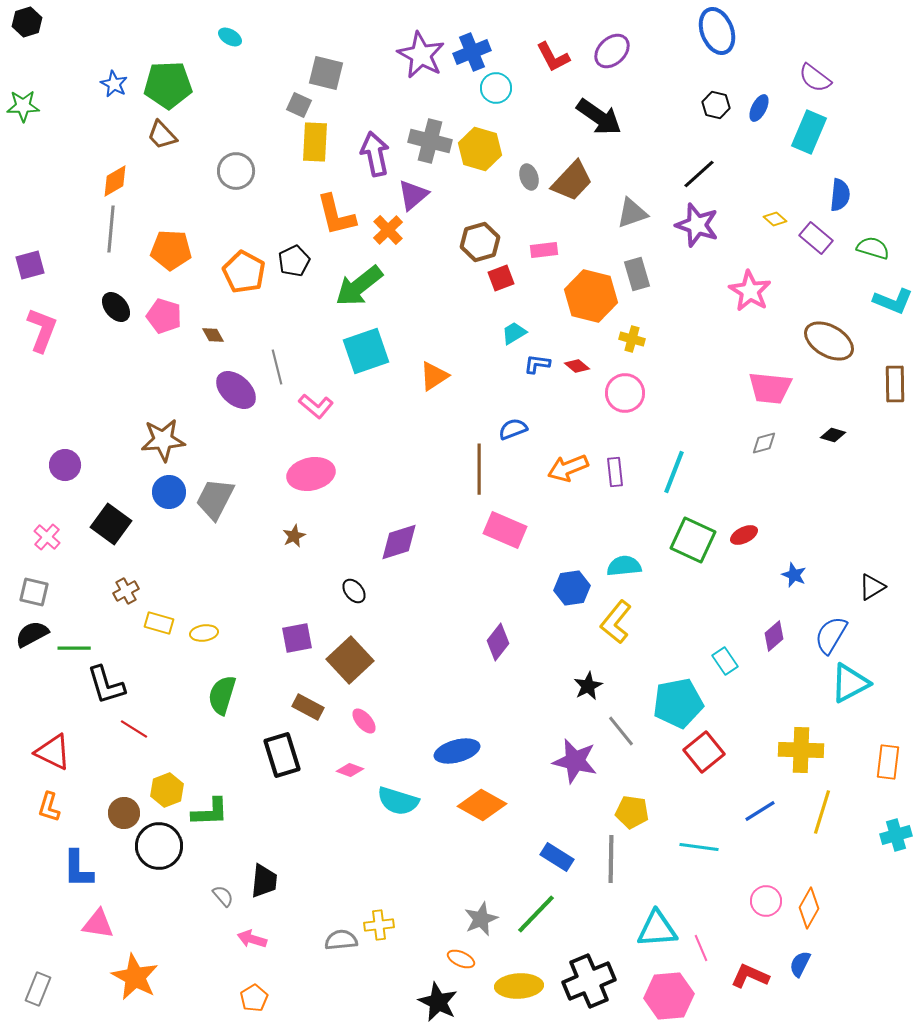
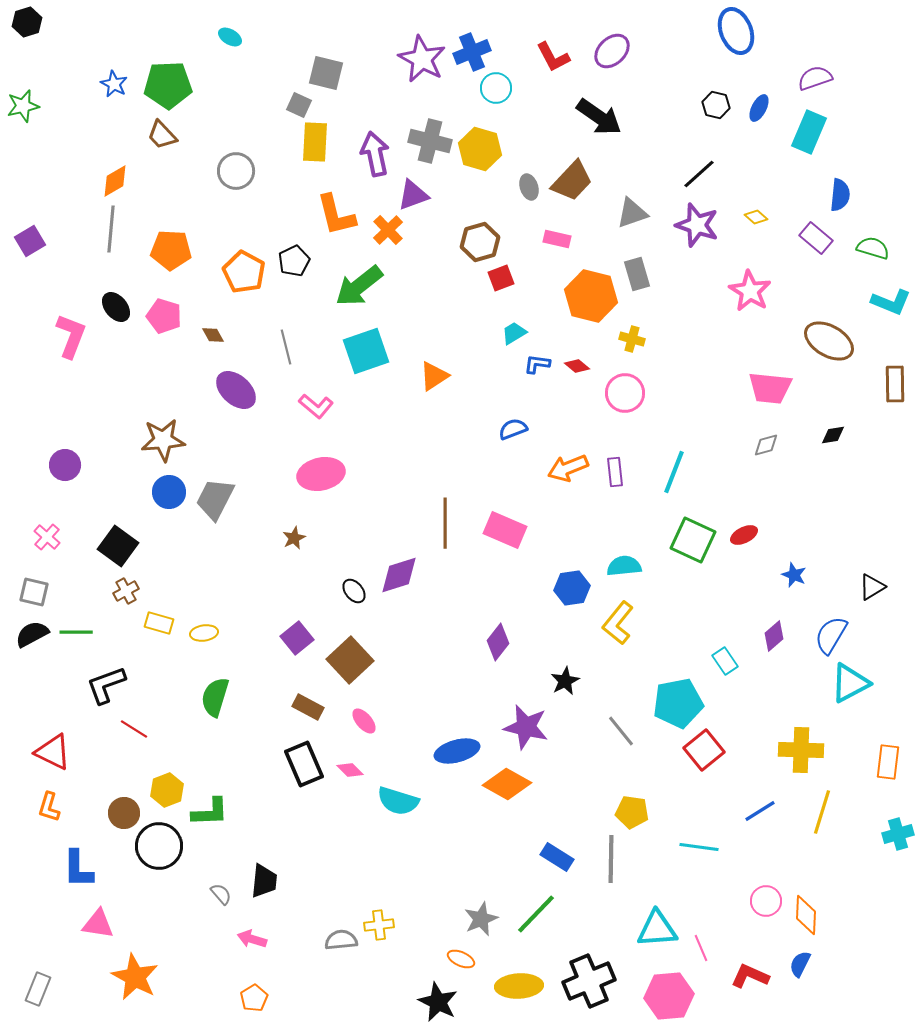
blue ellipse at (717, 31): moved 19 px right
purple star at (421, 55): moved 1 px right, 4 px down
purple semicircle at (815, 78): rotated 124 degrees clockwise
green star at (23, 106): rotated 12 degrees counterclockwise
gray ellipse at (529, 177): moved 10 px down
purple triangle at (413, 195): rotated 20 degrees clockwise
yellow diamond at (775, 219): moved 19 px left, 2 px up
pink rectangle at (544, 250): moved 13 px right, 11 px up; rotated 20 degrees clockwise
purple square at (30, 265): moved 24 px up; rotated 16 degrees counterclockwise
cyan L-shape at (893, 301): moved 2 px left, 1 px down
pink L-shape at (42, 330): moved 29 px right, 6 px down
gray line at (277, 367): moved 9 px right, 20 px up
black diamond at (833, 435): rotated 25 degrees counterclockwise
gray diamond at (764, 443): moved 2 px right, 2 px down
brown line at (479, 469): moved 34 px left, 54 px down
pink ellipse at (311, 474): moved 10 px right
black square at (111, 524): moved 7 px right, 22 px down
brown star at (294, 536): moved 2 px down
purple diamond at (399, 542): moved 33 px down
yellow L-shape at (616, 622): moved 2 px right, 1 px down
purple square at (297, 638): rotated 28 degrees counterclockwise
green line at (74, 648): moved 2 px right, 16 px up
black L-shape at (106, 685): rotated 87 degrees clockwise
black star at (588, 686): moved 23 px left, 5 px up
green semicircle at (222, 695): moved 7 px left, 2 px down
red square at (704, 752): moved 2 px up
black rectangle at (282, 755): moved 22 px right, 9 px down; rotated 6 degrees counterclockwise
purple star at (575, 761): moved 49 px left, 34 px up
pink diamond at (350, 770): rotated 24 degrees clockwise
orange diamond at (482, 805): moved 25 px right, 21 px up
cyan cross at (896, 835): moved 2 px right, 1 px up
gray semicircle at (223, 896): moved 2 px left, 2 px up
orange diamond at (809, 908): moved 3 px left, 7 px down; rotated 27 degrees counterclockwise
